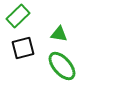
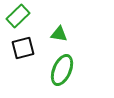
green ellipse: moved 4 px down; rotated 64 degrees clockwise
